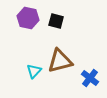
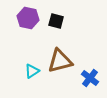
cyan triangle: moved 2 px left; rotated 14 degrees clockwise
